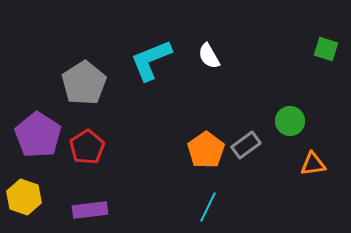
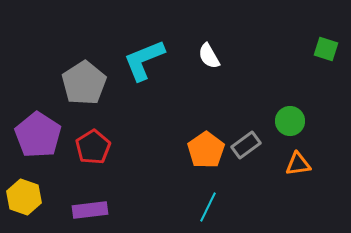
cyan L-shape: moved 7 px left
red pentagon: moved 6 px right
orange triangle: moved 15 px left
